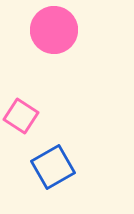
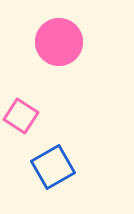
pink circle: moved 5 px right, 12 px down
